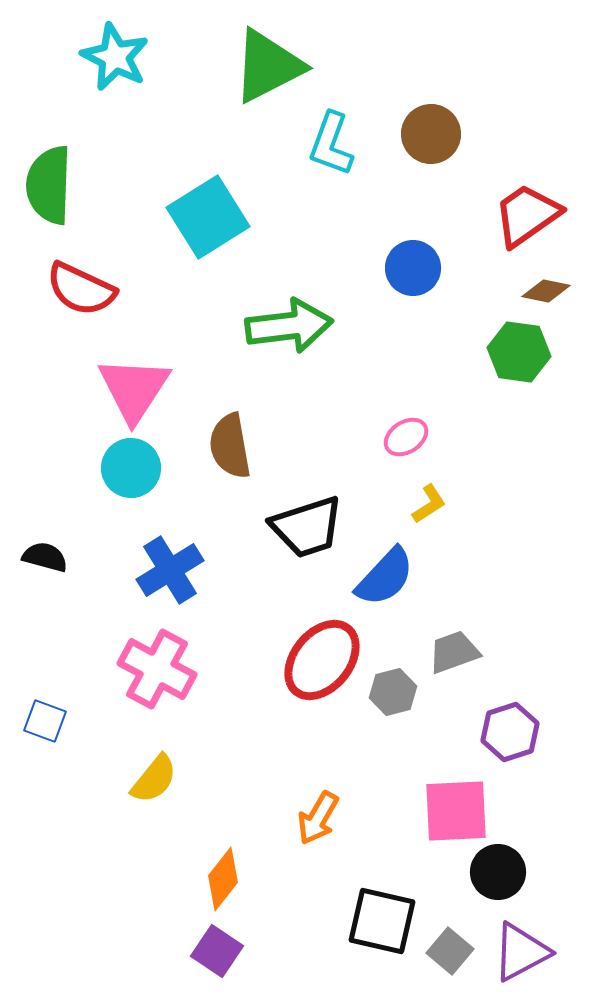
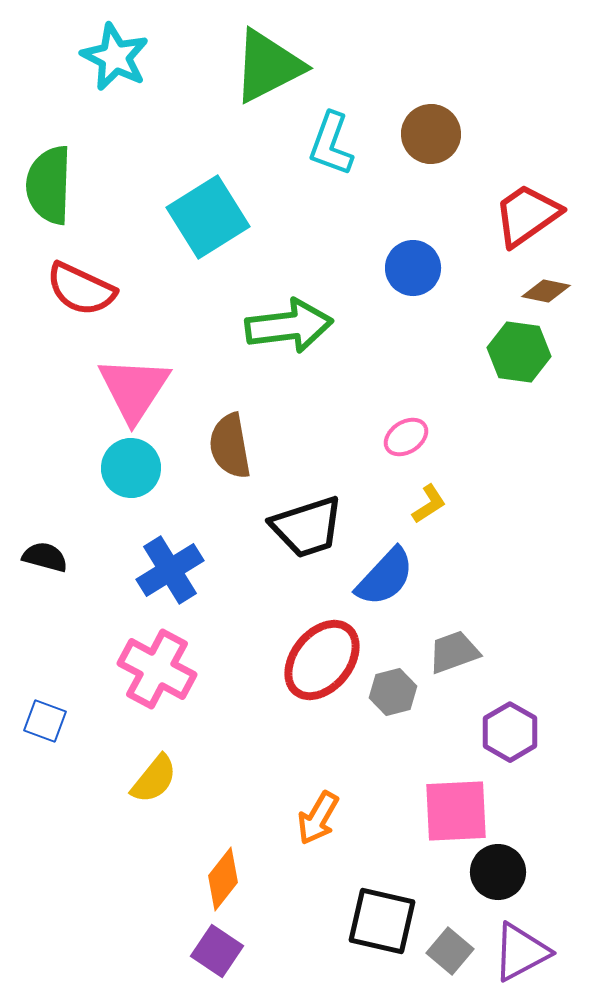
purple hexagon: rotated 12 degrees counterclockwise
